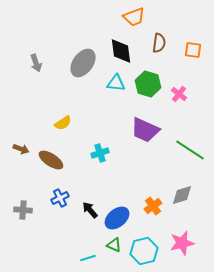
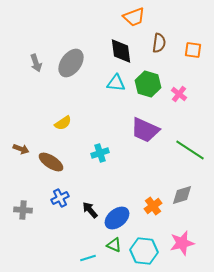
gray ellipse: moved 12 px left
brown ellipse: moved 2 px down
cyan hexagon: rotated 20 degrees clockwise
